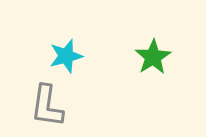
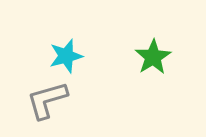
gray L-shape: moved 6 px up; rotated 66 degrees clockwise
